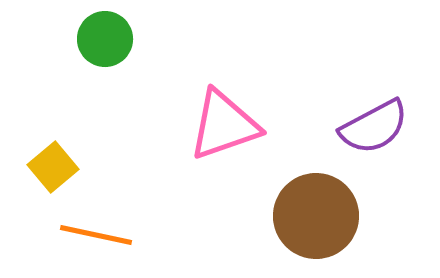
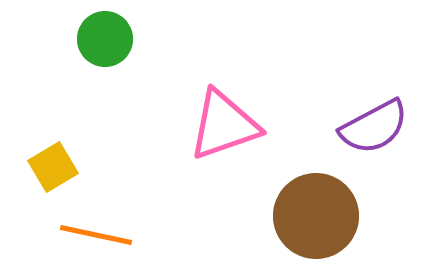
yellow square: rotated 9 degrees clockwise
